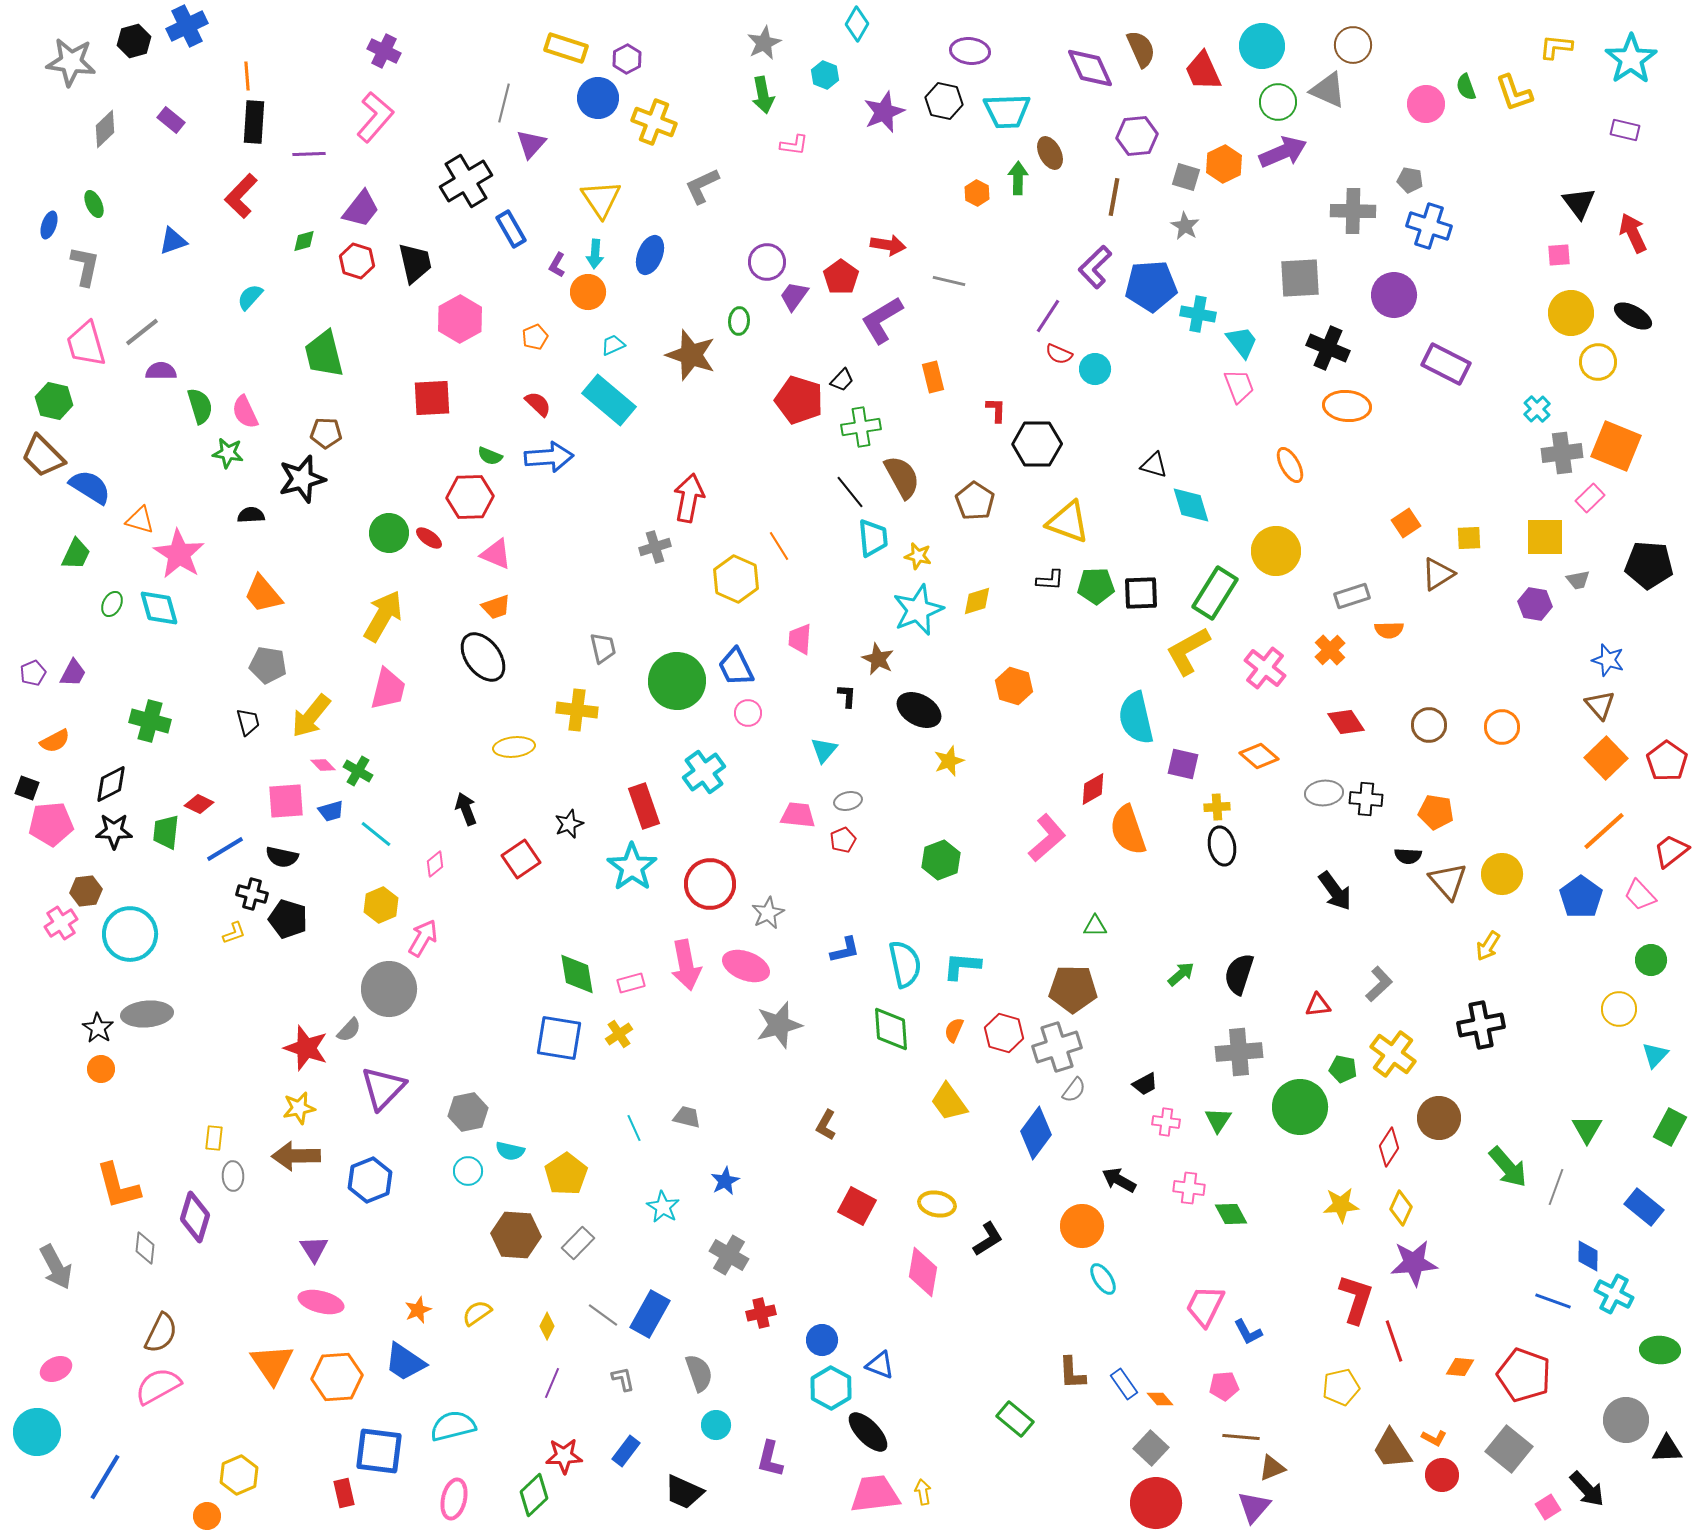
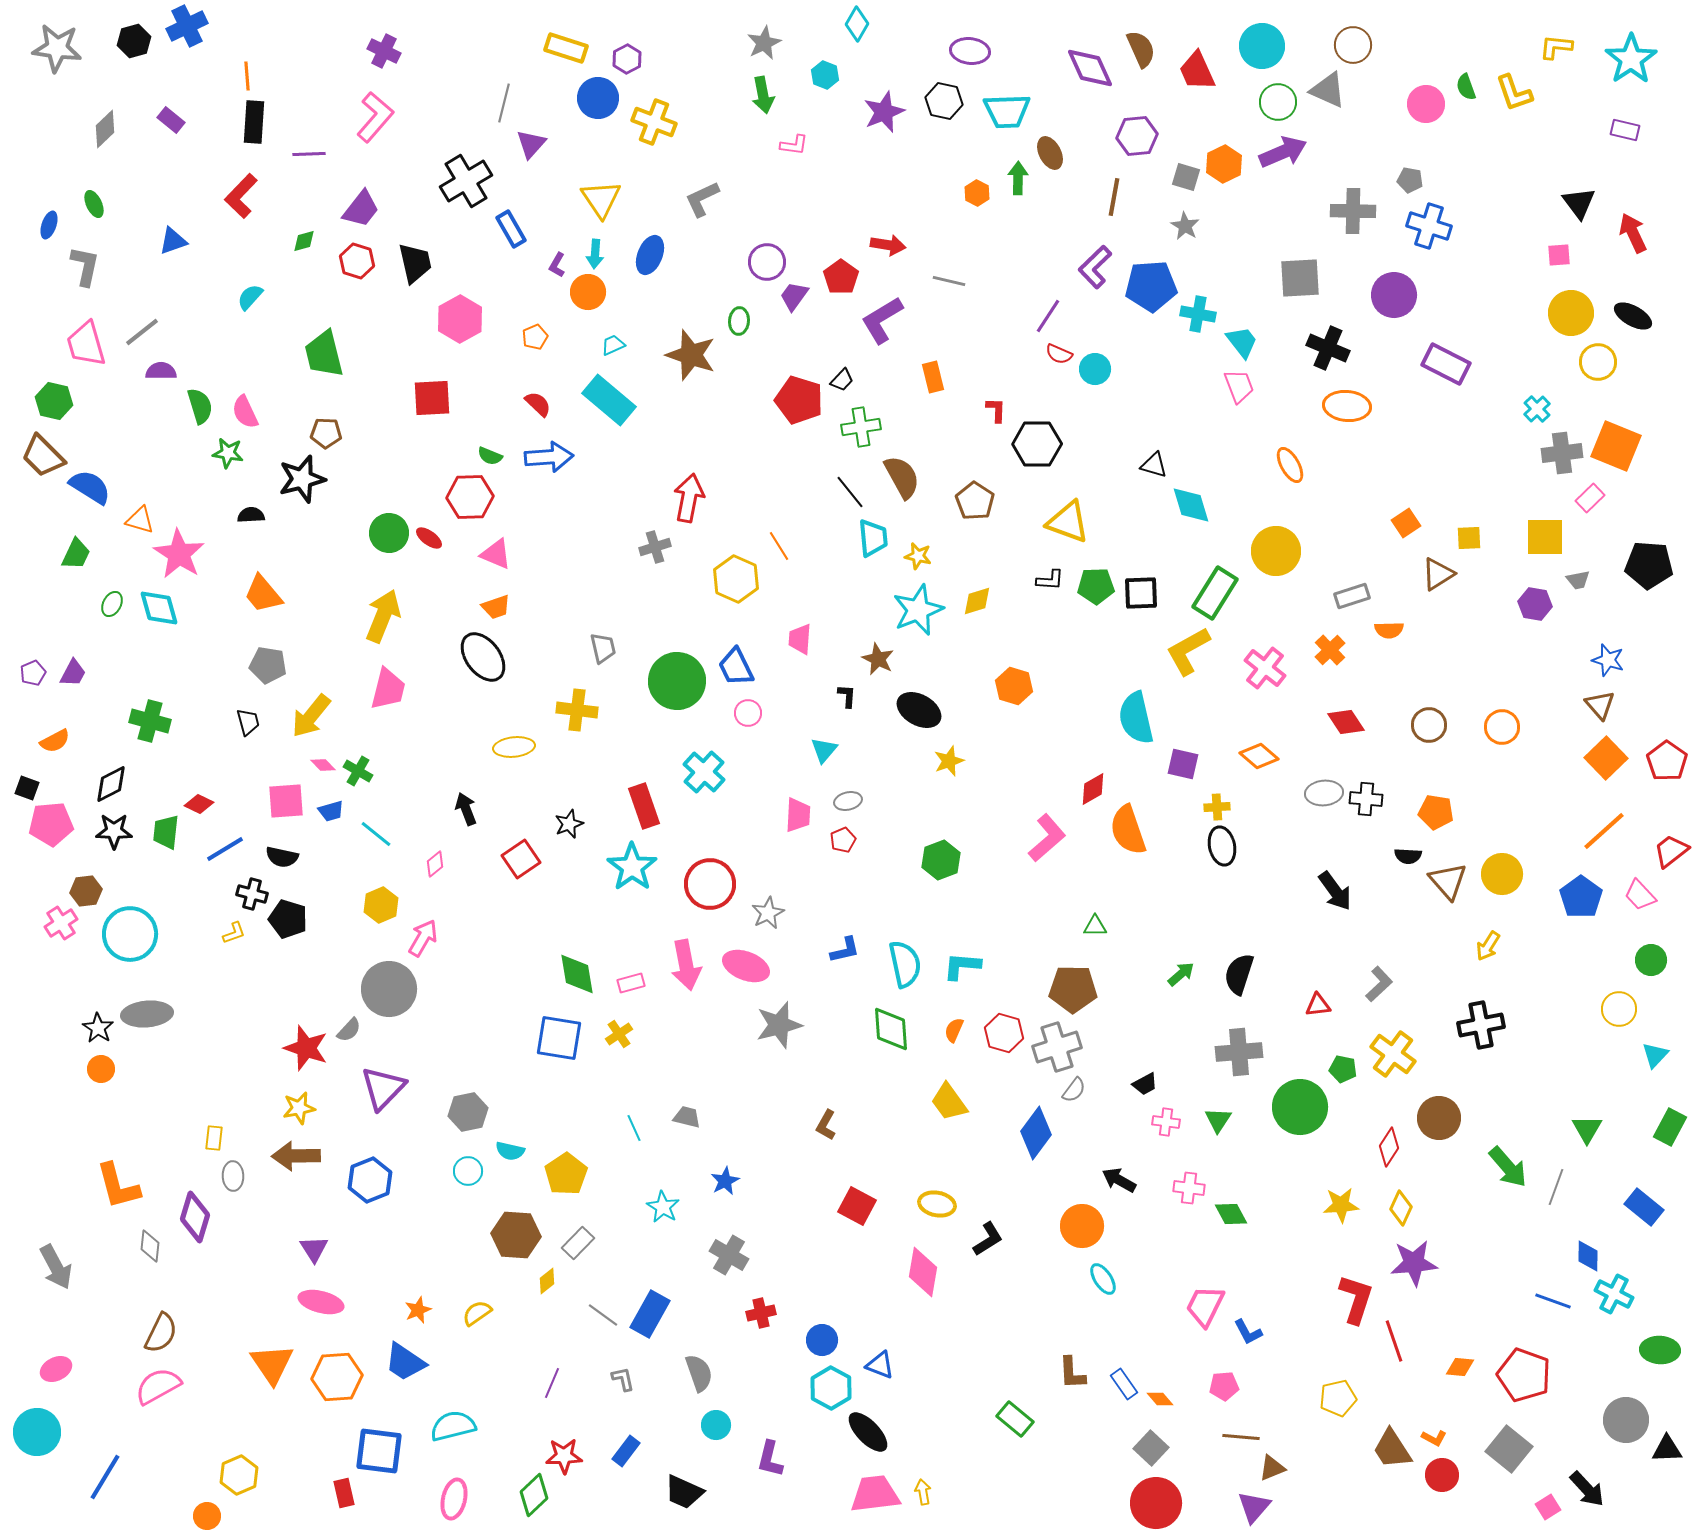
gray star at (71, 62): moved 14 px left, 14 px up
red trapezoid at (1203, 71): moved 6 px left
gray L-shape at (702, 186): moved 13 px down
yellow arrow at (383, 616): rotated 8 degrees counterclockwise
cyan cross at (704, 772): rotated 12 degrees counterclockwise
pink trapezoid at (798, 815): rotated 87 degrees clockwise
gray diamond at (145, 1248): moved 5 px right, 2 px up
yellow diamond at (547, 1326): moved 45 px up; rotated 24 degrees clockwise
yellow pentagon at (1341, 1387): moved 3 px left, 11 px down
